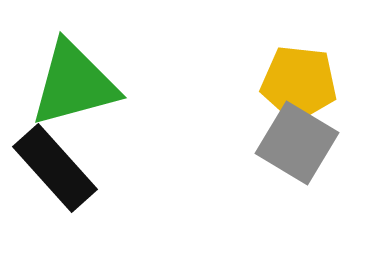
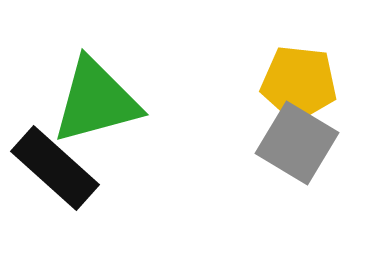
green triangle: moved 22 px right, 17 px down
black rectangle: rotated 6 degrees counterclockwise
